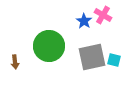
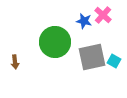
pink cross: rotated 12 degrees clockwise
blue star: rotated 21 degrees counterclockwise
green circle: moved 6 px right, 4 px up
cyan square: moved 1 px down; rotated 16 degrees clockwise
